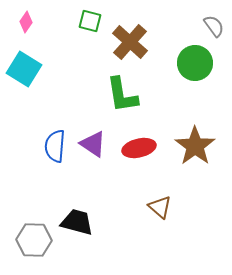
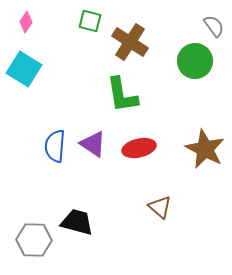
brown cross: rotated 9 degrees counterclockwise
green circle: moved 2 px up
brown star: moved 10 px right, 3 px down; rotated 9 degrees counterclockwise
